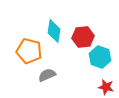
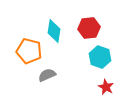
red hexagon: moved 6 px right, 9 px up
red star: rotated 14 degrees clockwise
